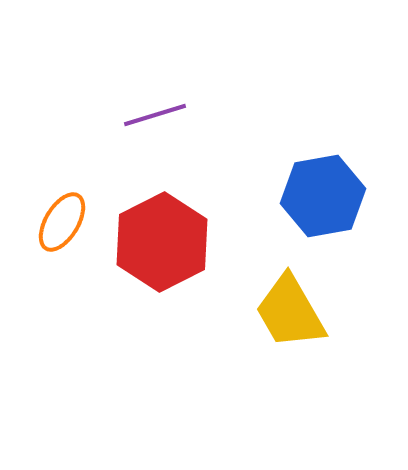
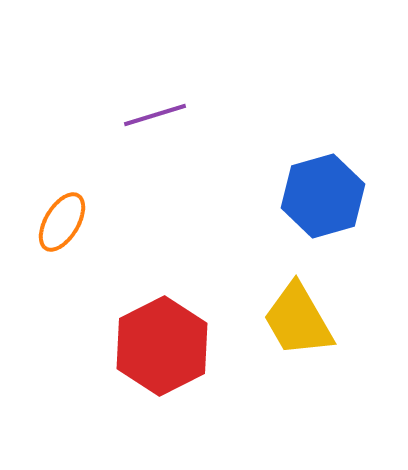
blue hexagon: rotated 6 degrees counterclockwise
red hexagon: moved 104 px down
yellow trapezoid: moved 8 px right, 8 px down
